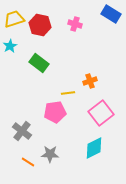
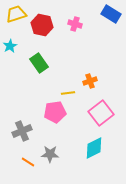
yellow trapezoid: moved 2 px right, 5 px up
red hexagon: moved 2 px right
green rectangle: rotated 18 degrees clockwise
gray cross: rotated 30 degrees clockwise
